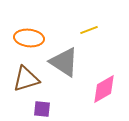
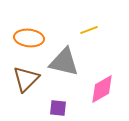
gray triangle: rotated 20 degrees counterclockwise
brown triangle: rotated 28 degrees counterclockwise
pink diamond: moved 2 px left
purple square: moved 16 px right, 1 px up
